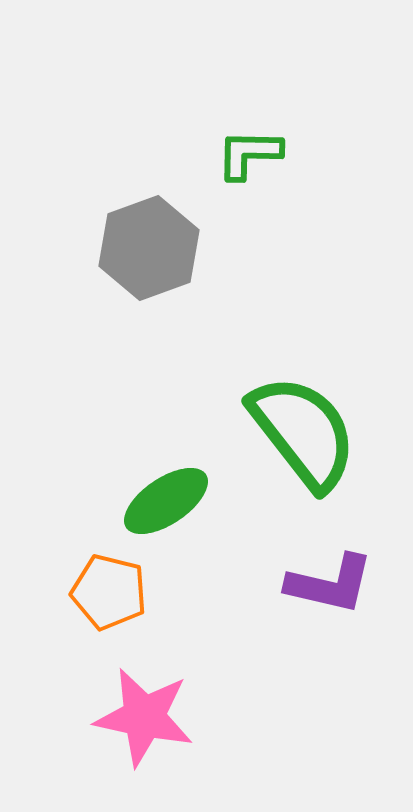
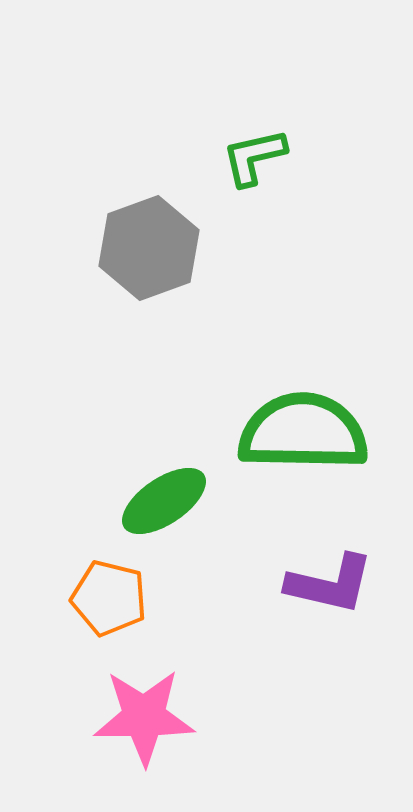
green L-shape: moved 5 px right, 3 px down; rotated 14 degrees counterclockwise
green semicircle: rotated 51 degrees counterclockwise
green ellipse: moved 2 px left
orange pentagon: moved 6 px down
pink star: rotated 12 degrees counterclockwise
